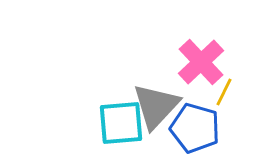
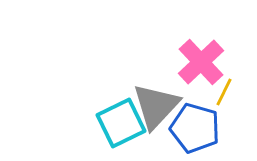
cyan square: rotated 21 degrees counterclockwise
